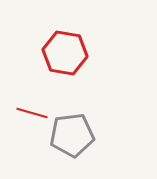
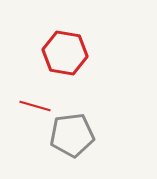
red line: moved 3 px right, 7 px up
